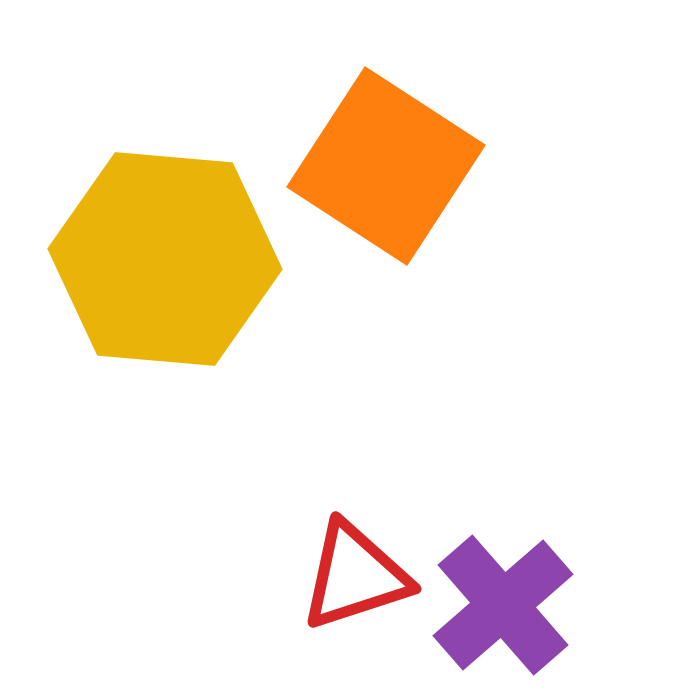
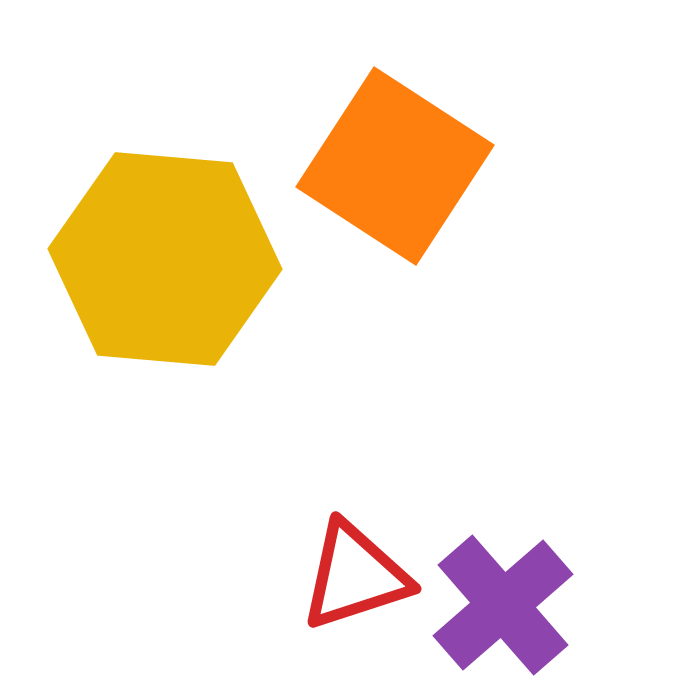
orange square: moved 9 px right
